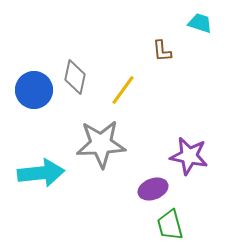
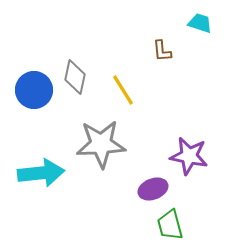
yellow line: rotated 68 degrees counterclockwise
